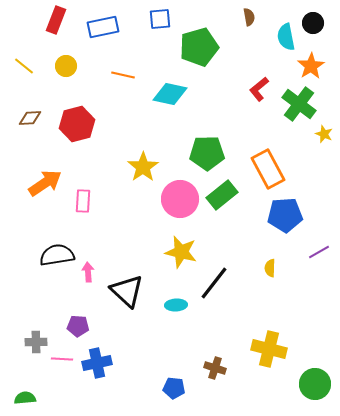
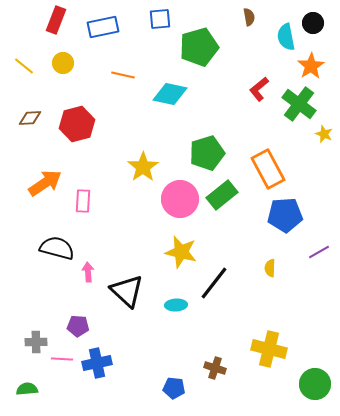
yellow circle at (66, 66): moved 3 px left, 3 px up
green pentagon at (207, 153): rotated 16 degrees counterclockwise
black semicircle at (57, 255): moved 7 px up; rotated 24 degrees clockwise
green semicircle at (25, 398): moved 2 px right, 9 px up
